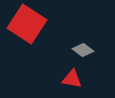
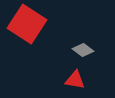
red triangle: moved 3 px right, 1 px down
